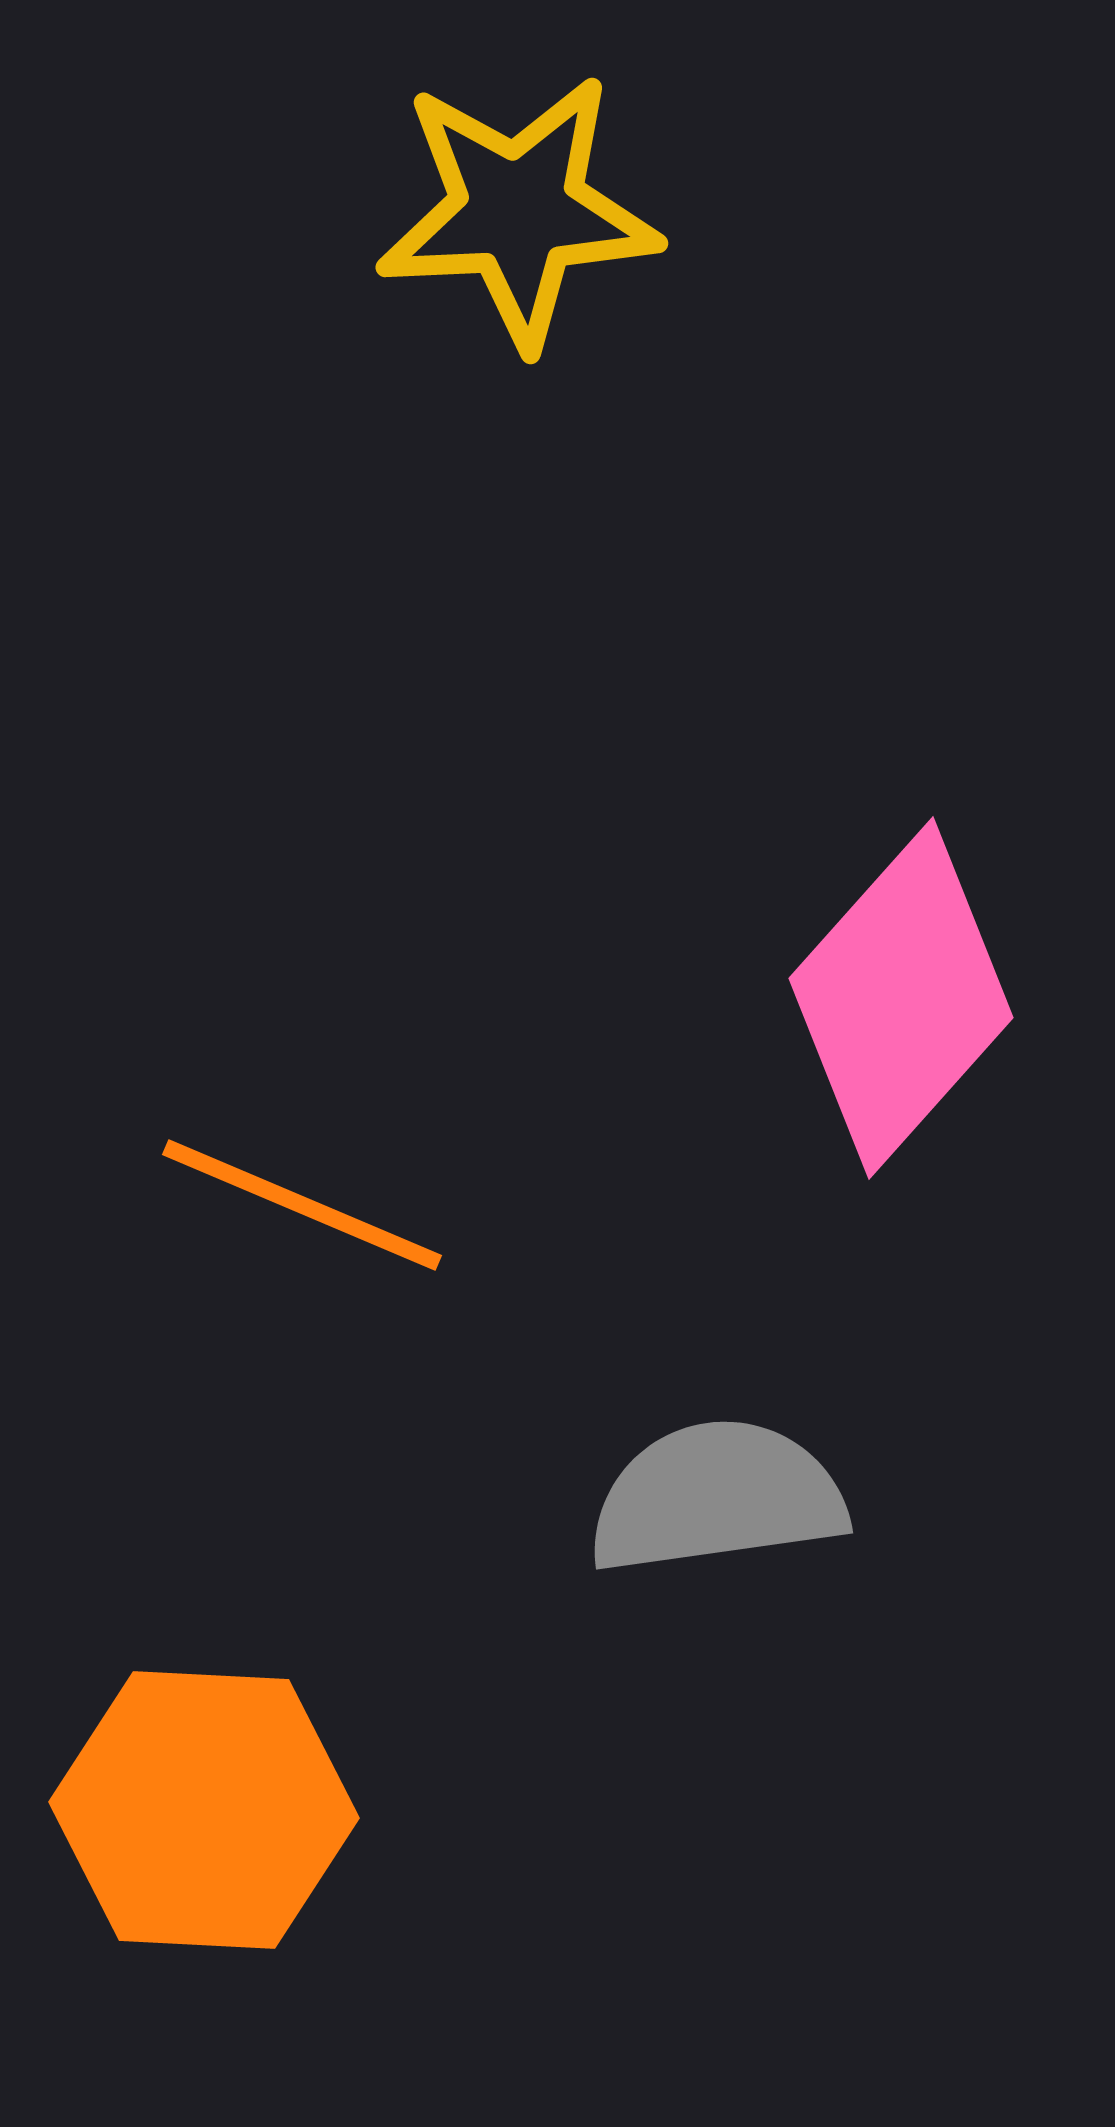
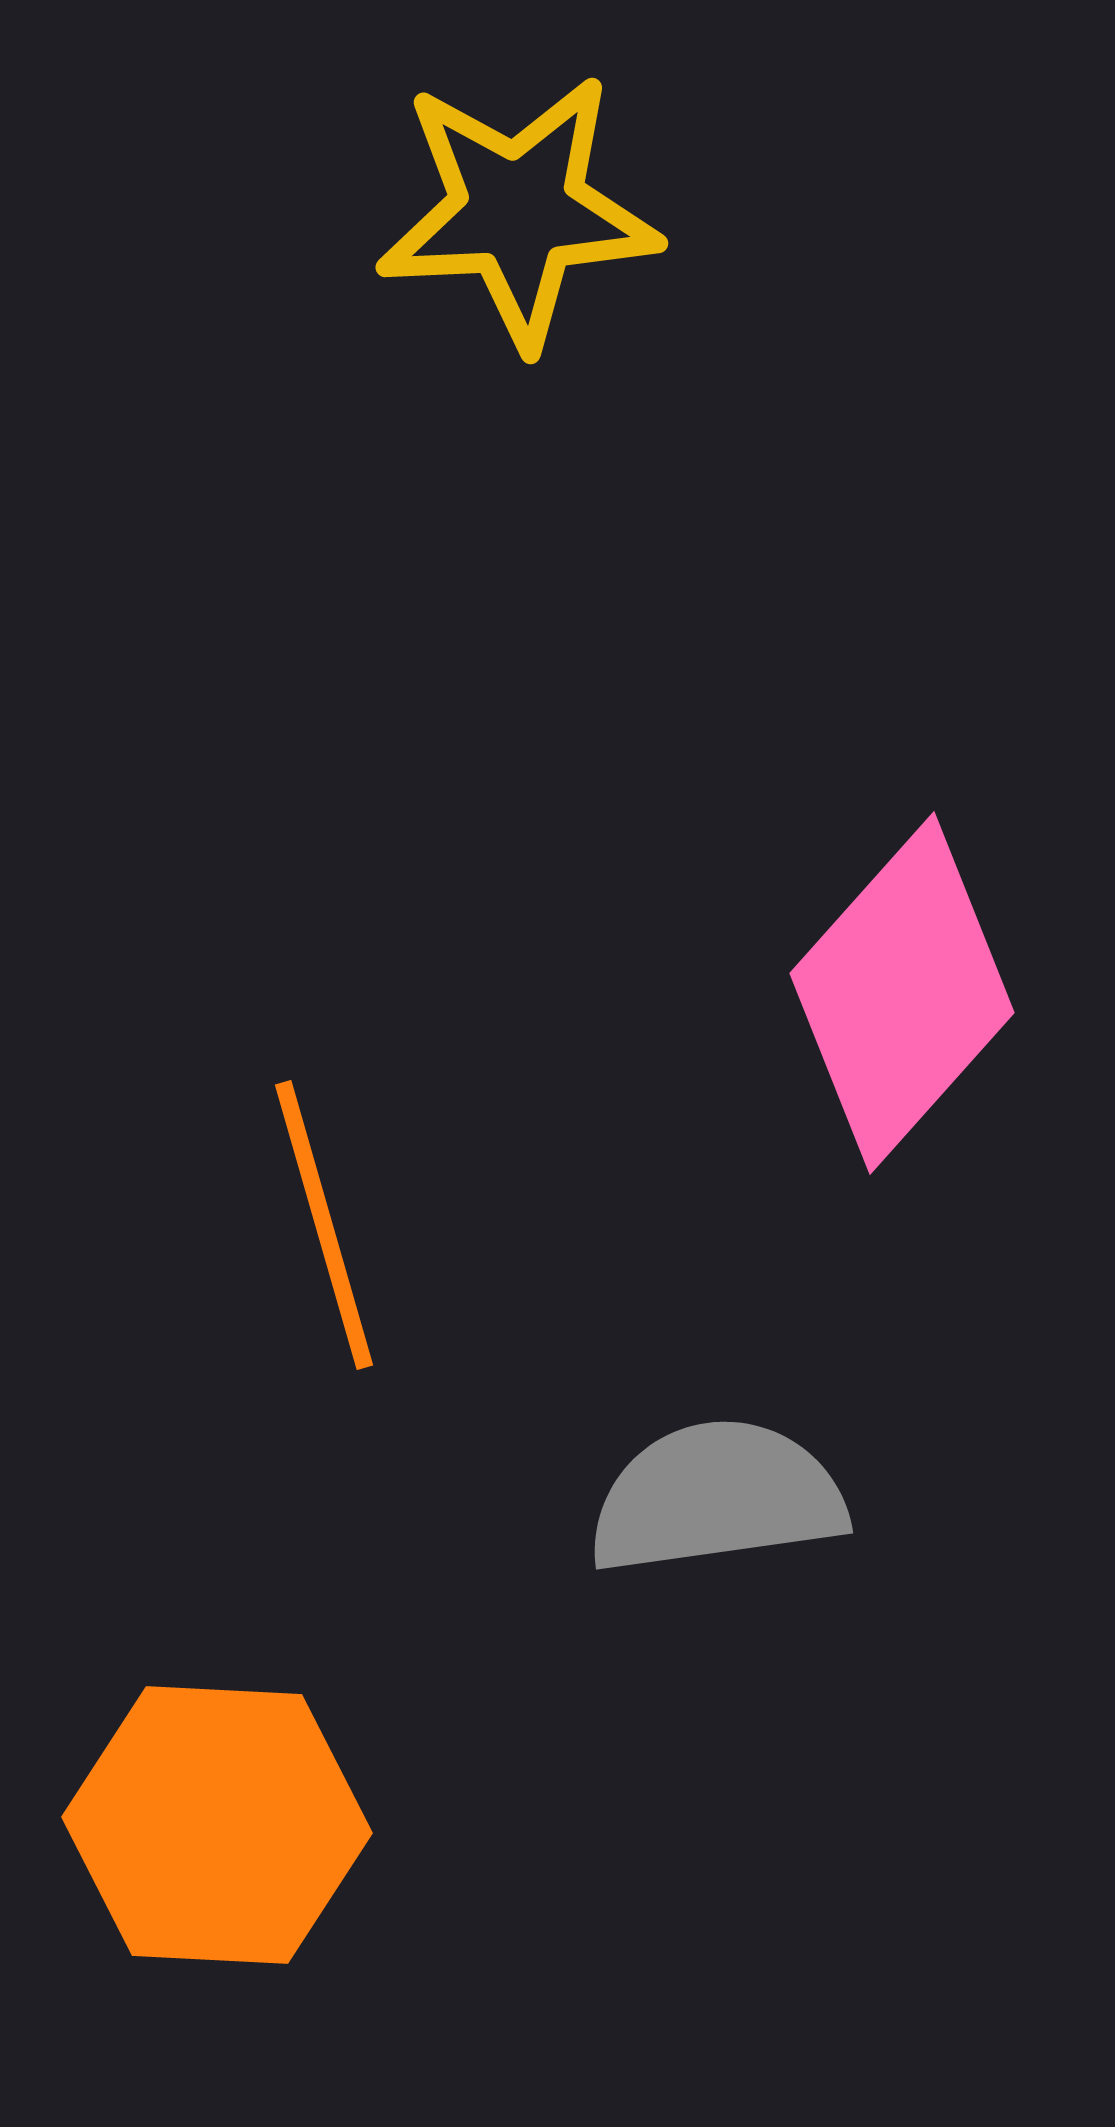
pink diamond: moved 1 px right, 5 px up
orange line: moved 22 px right, 20 px down; rotated 51 degrees clockwise
orange hexagon: moved 13 px right, 15 px down
